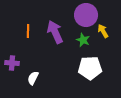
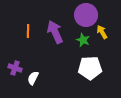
yellow arrow: moved 1 px left, 1 px down
purple cross: moved 3 px right, 5 px down; rotated 16 degrees clockwise
